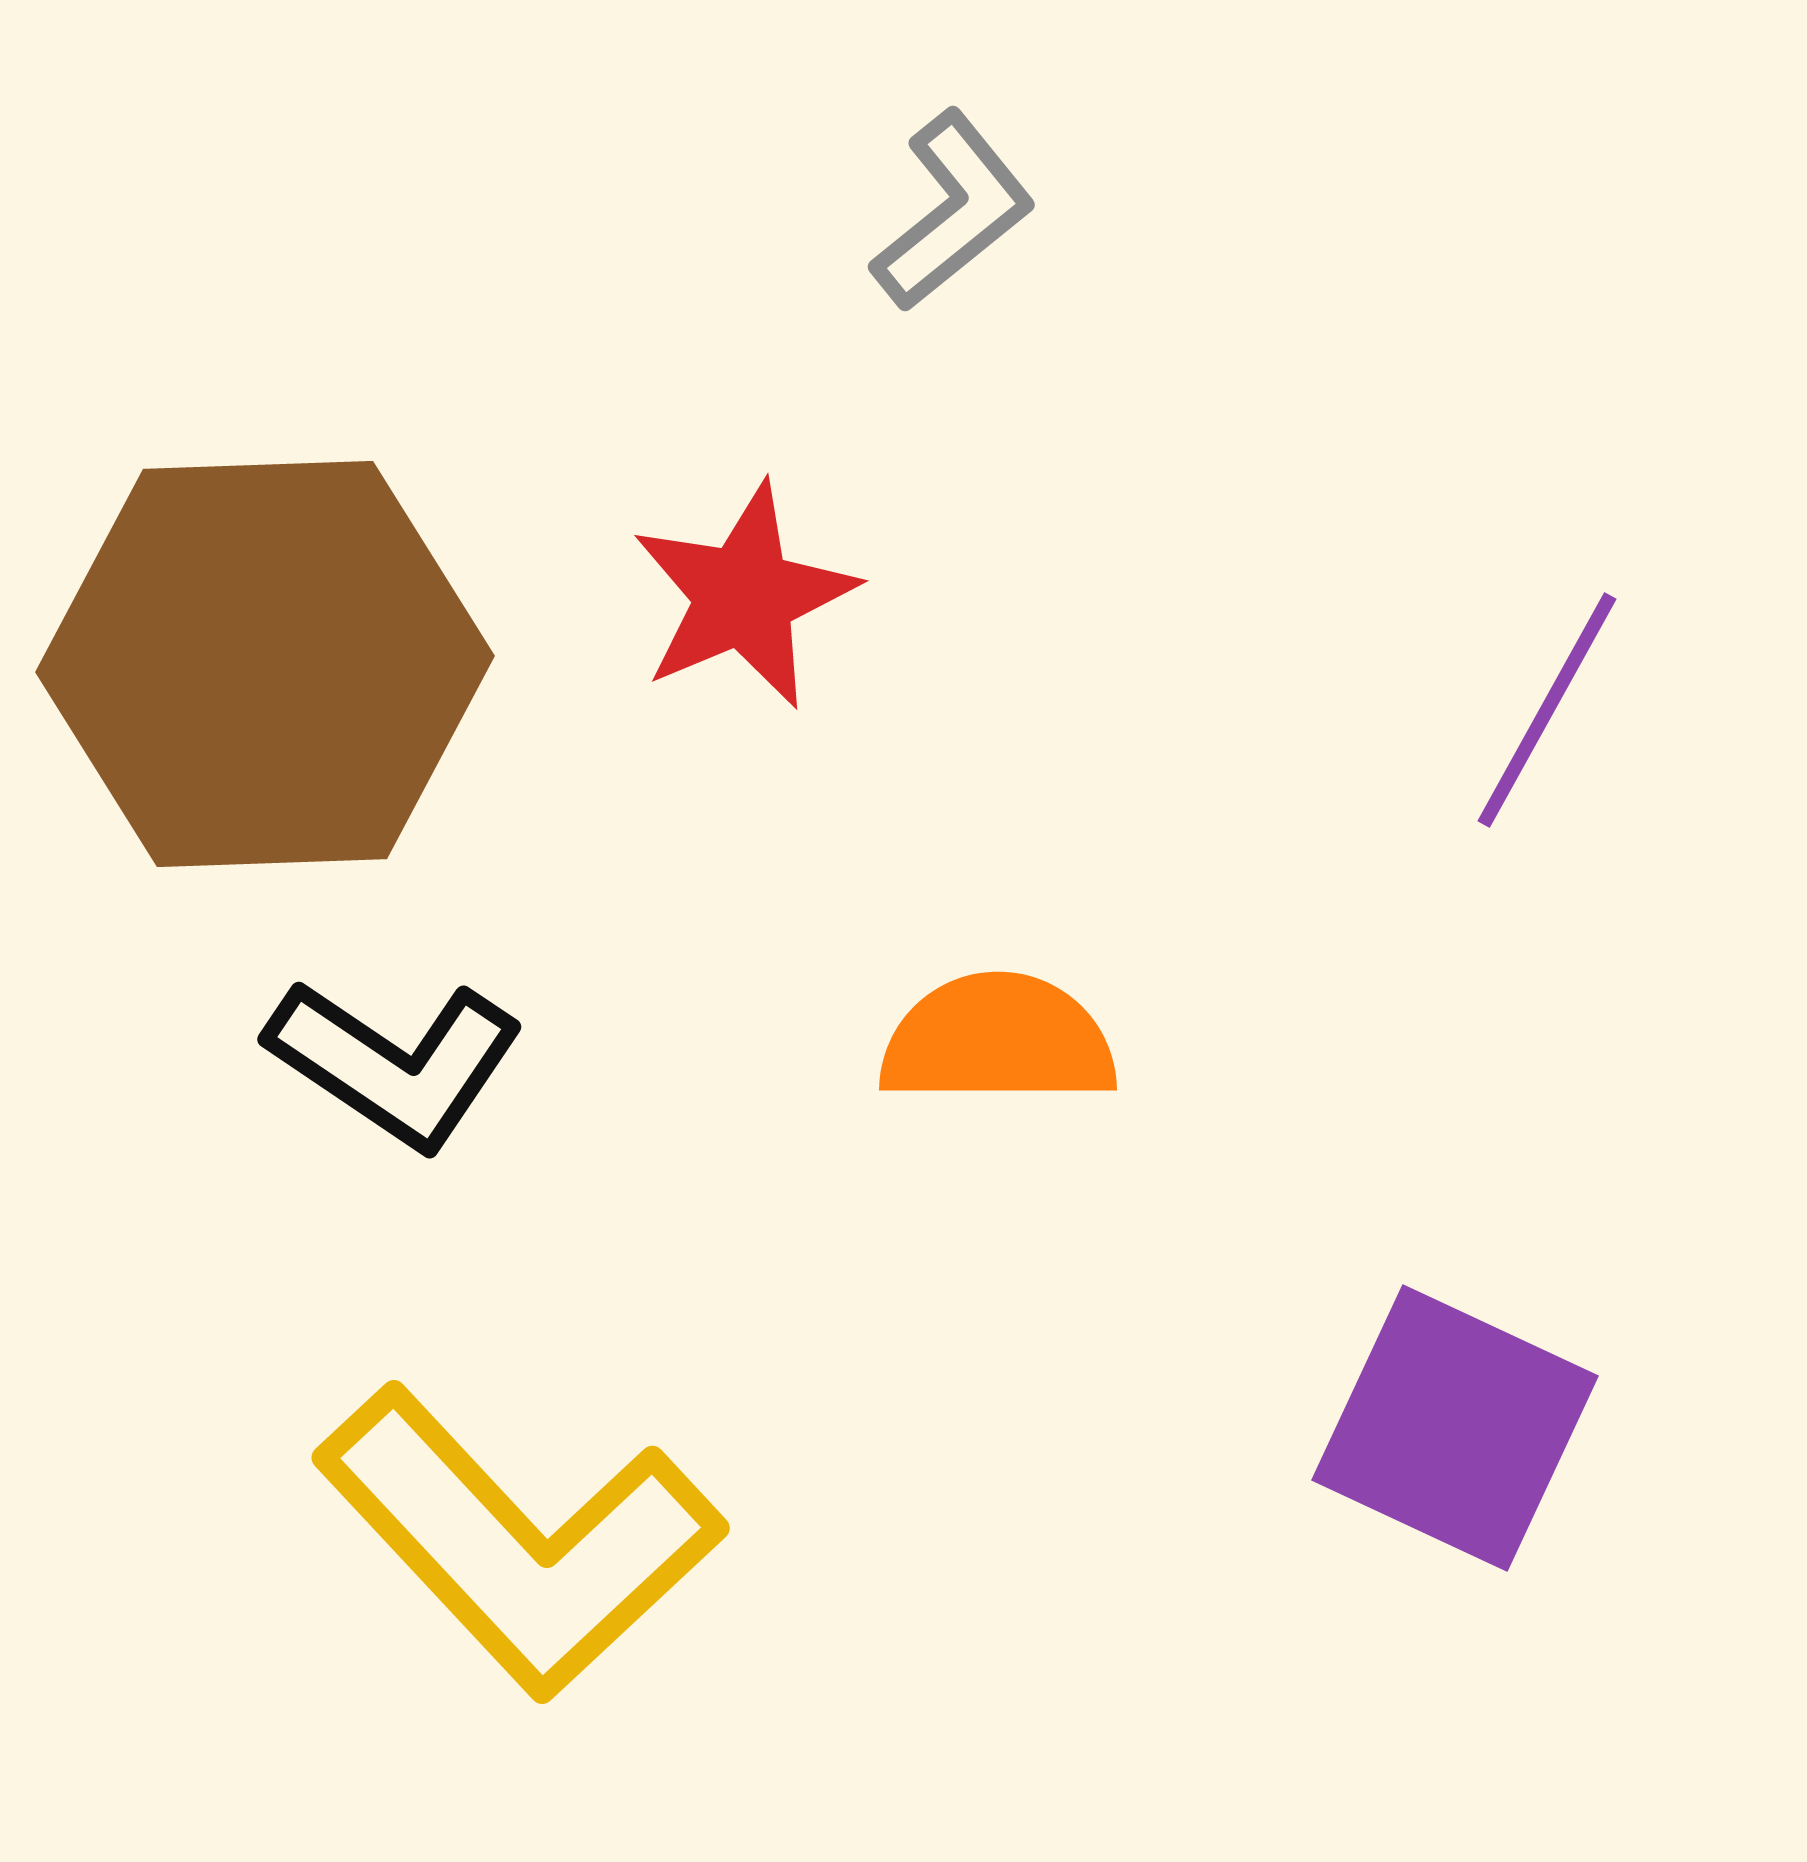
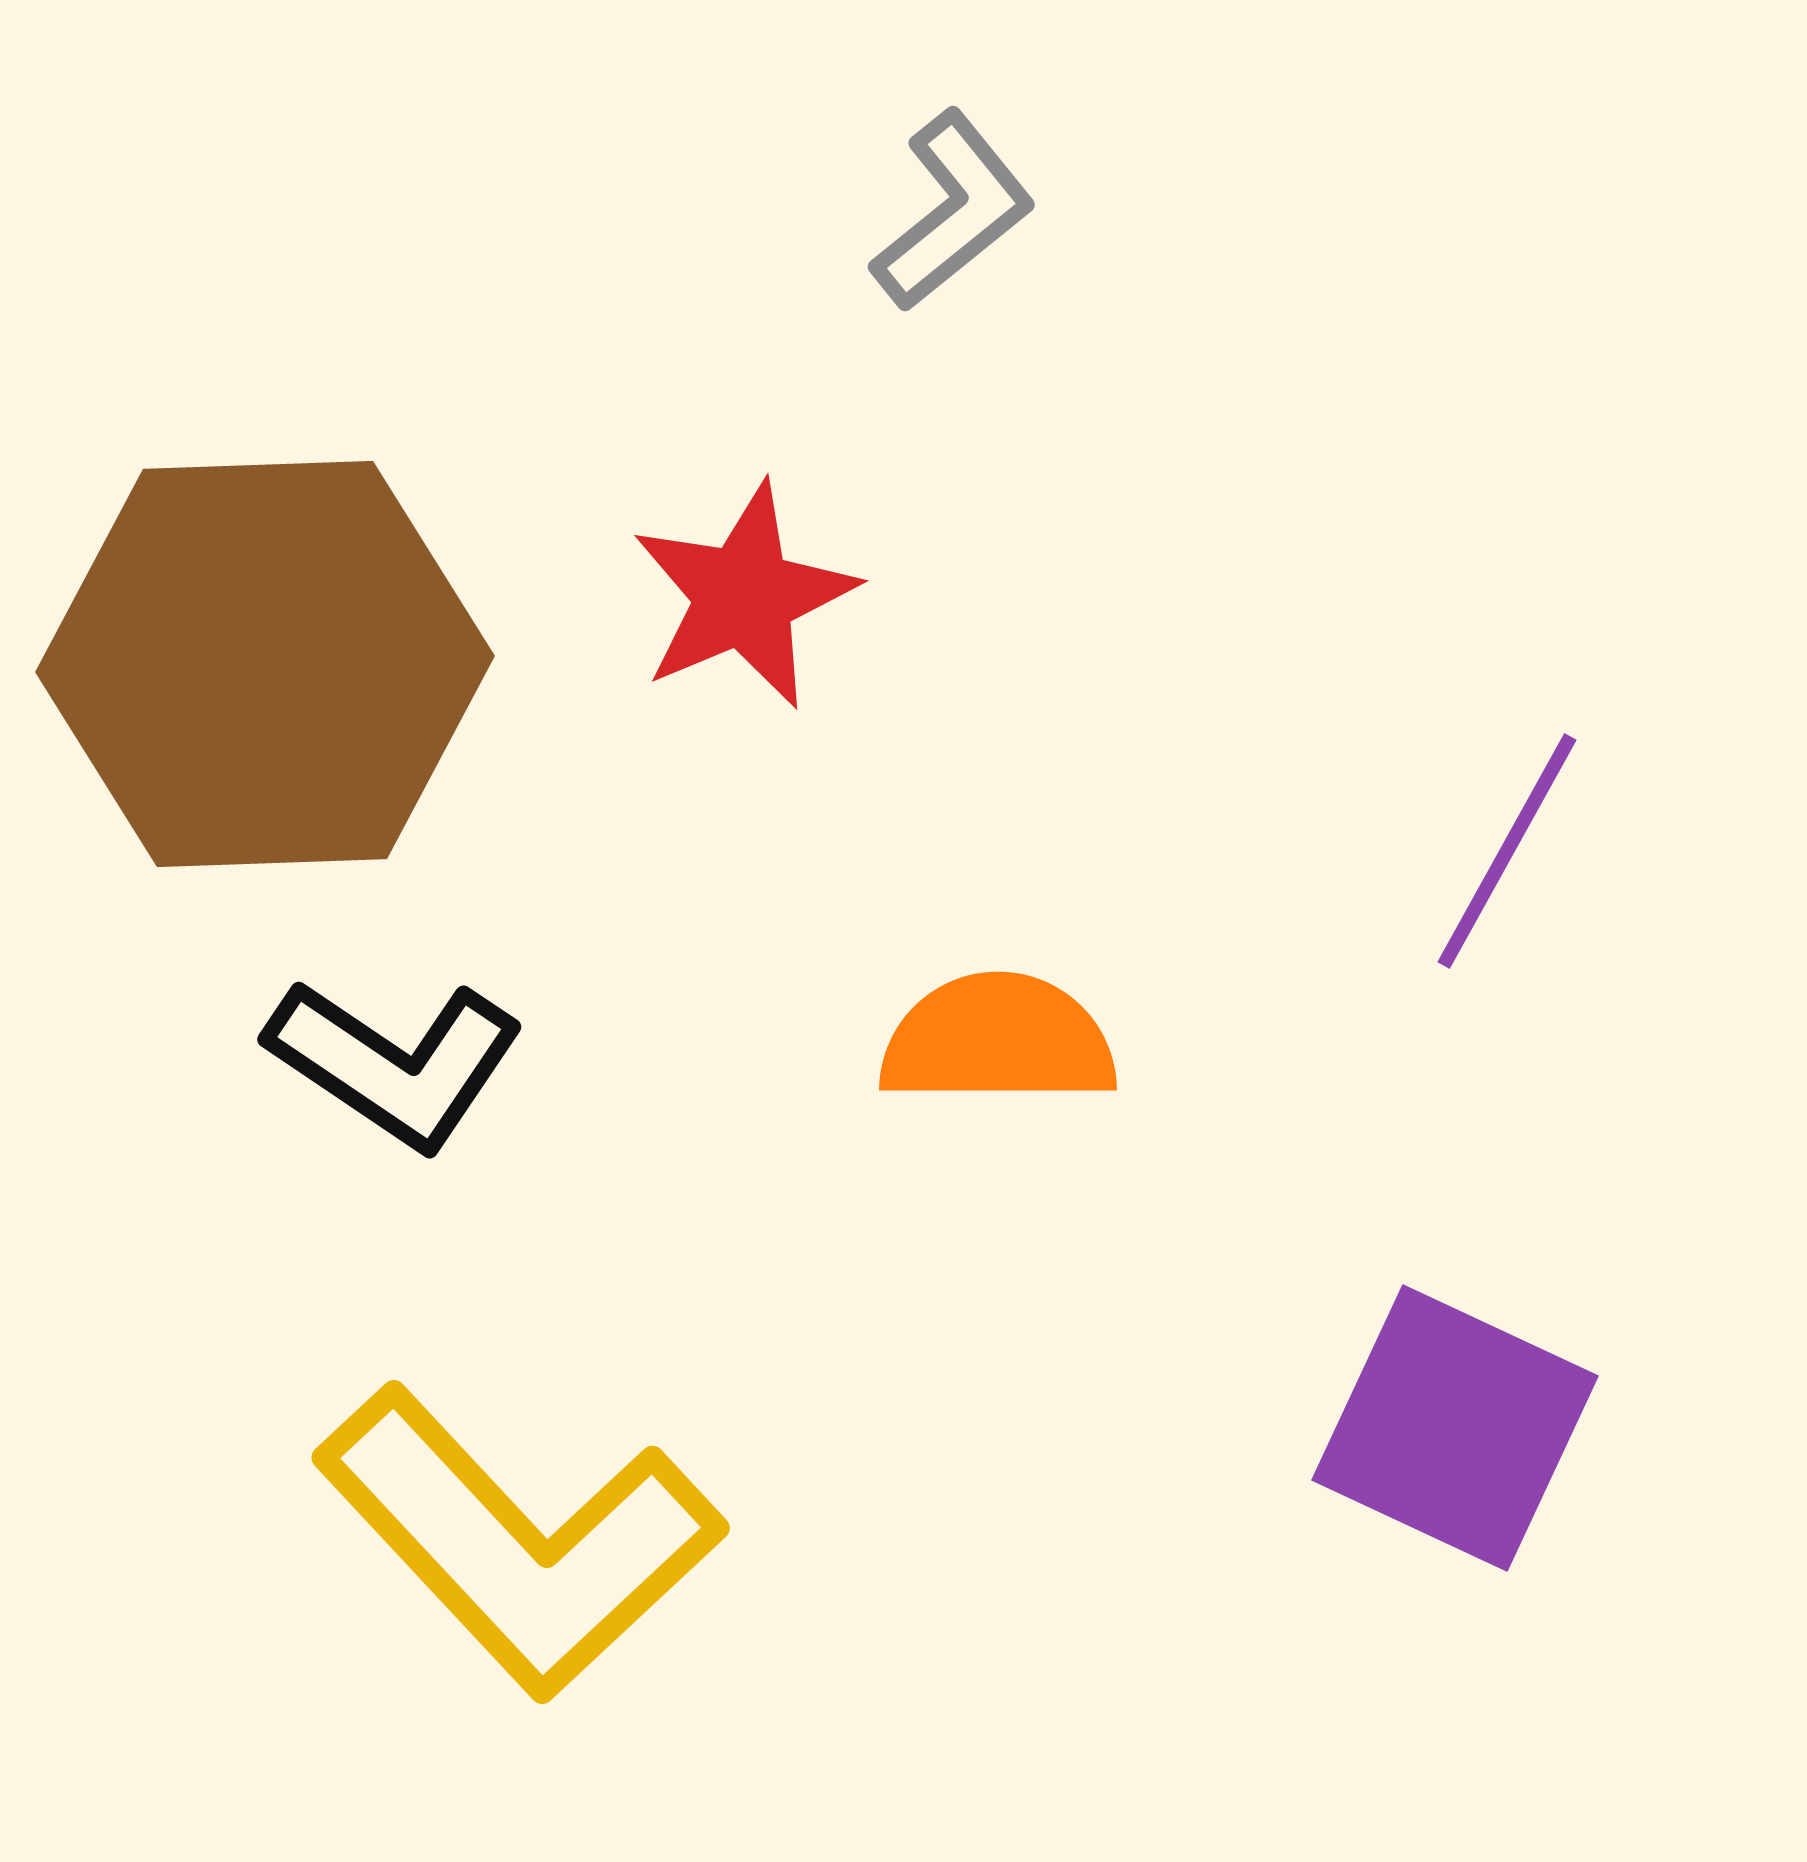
purple line: moved 40 px left, 141 px down
